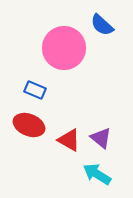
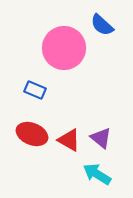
red ellipse: moved 3 px right, 9 px down
